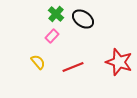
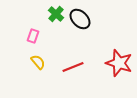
black ellipse: moved 3 px left; rotated 10 degrees clockwise
pink rectangle: moved 19 px left; rotated 24 degrees counterclockwise
red star: moved 1 px down
